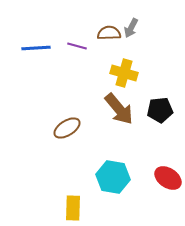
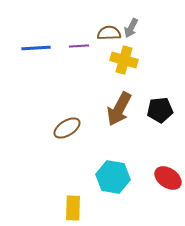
purple line: moved 2 px right; rotated 18 degrees counterclockwise
yellow cross: moved 13 px up
brown arrow: rotated 68 degrees clockwise
